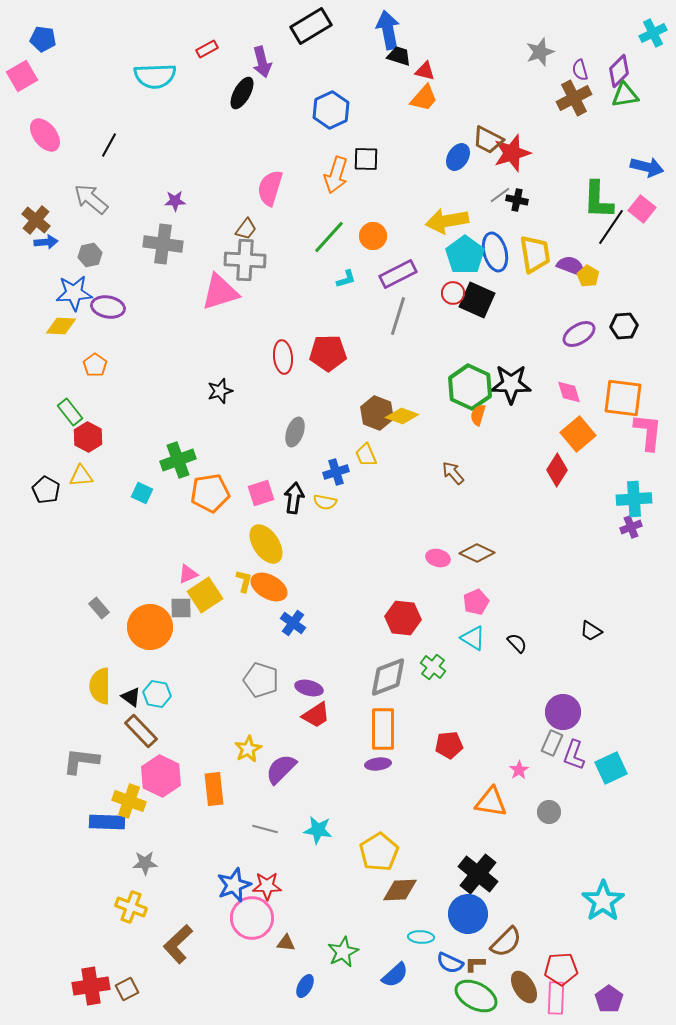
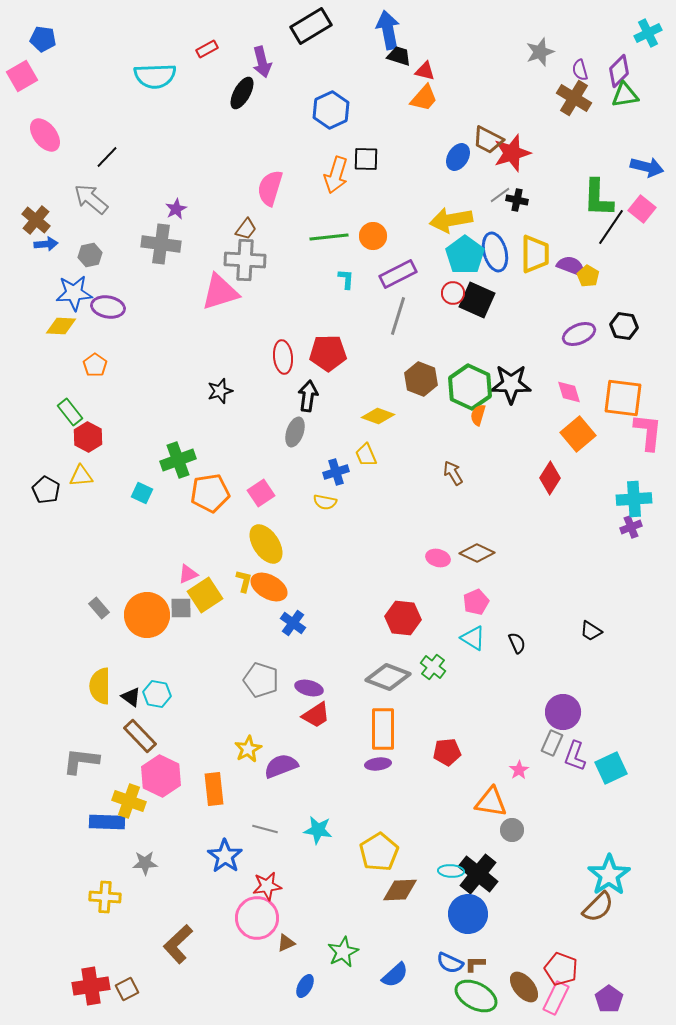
cyan cross at (653, 33): moved 5 px left
brown cross at (574, 98): rotated 32 degrees counterclockwise
black line at (109, 145): moved 2 px left, 12 px down; rotated 15 degrees clockwise
green L-shape at (598, 200): moved 2 px up
purple star at (175, 201): moved 1 px right, 8 px down; rotated 25 degrees counterclockwise
yellow arrow at (447, 221): moved 4 px right, 1 px up
green line at (329, 237): rotated 42 degrees clockwise
blue arrow at (46, 242): moved 2 px down
gray cross at (163, 244): moved 2 px left
yellow trapezoid at (535, 254): rotated 9 degrees clockwise
cyan L-shape at (346, 279): rotated 70 degrees counterclockwise
black hexagon at (624, 326): rotated 12 degrees clockwise
purple ellipse at (579, 334): rotated 8 degrees clockwise
brown hexagon at (377, 413): moved 44 px right, 34 px up
yellow diamond at (402, 416): moved 24 px left
red diamond at (557, 470): moved 7 px left, 8 px down
brown arrow at (453, 473): rotated 10 degrees clockwise
pink square at (261, 493): rotated 16 degrees counterclockwise
black arrow at (294, 498): moved 14 px right, 102 px up
orange circle at (150, 627): moved 3 px left, 12 px up
black semicircle at (517, 643): rotated 20 degrees clockwise
gray diamond at (388, 677): rotated 42 degrees clockwise
brown rectangle at (141, 731): moved 1 px left, 5 px down
red pentagon at (449, 745): moved 2 px left, 7 px down
purple L-shape at (574, 755): moved 1 px right, 1 px down
purple semicircle at (281, 769): moved 3 px up; rotated 24 degrees clockwise
gray circle at (549, 812): moved 37 px left, 18 px down
blue star at (234, 885): moved 9 px left, 29 px up; rotated 16 degrees counterclockwise
red star at (267, 886): rotated 8 degrees counterclockwise
cyan star at (603, 901): moved 6 px right, 26 px up
yellow cross at (131, 907): moved 26 px left, 10 px up; rotated 16 degrees counterclockwise
pink circle at (252, 918): moved 5 px right
cyan ellipse at (421, 937): moved 30 px right, 66 px up
brown semicircle at (506, 942): moved 92 px right, 35 px up
brown triangle at (286, 943): rotated 30 degrees counterclockwise
red pentagon at (561, 969): rotated 24 degrees clockwise
brown ellipse at (524, 987): rotated 8 degrees counterclockwise
pink rectangle at (556, 998): rotated 24 degrees clockwise
